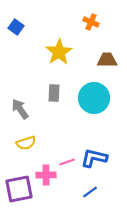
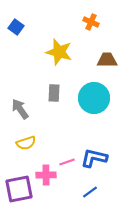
yellow star: rotated 24 degrees counterclockwise
